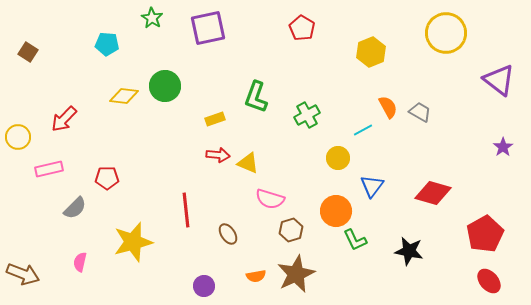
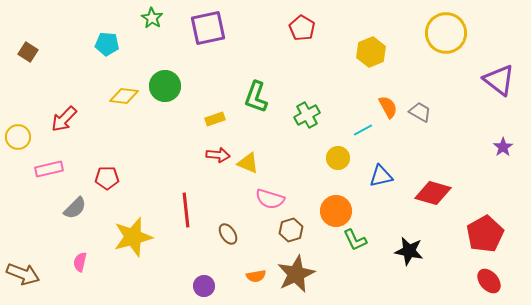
blue triangle at (372, 186): moved 9 px right, 10 px up; rotated 40 degrees clockwise
yellow star at (133, 242): moved 5 px up
